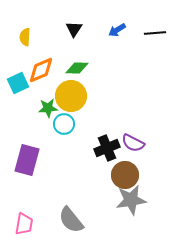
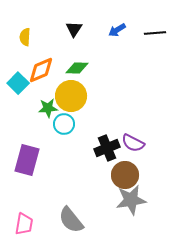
cyan square: rotated 20 degrees counterclockwise
